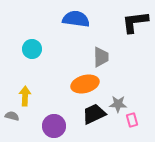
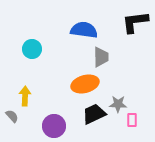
blue semicircle: moved 8 px right, 11 px down
gray semicircle: rotated 32 degrees clockwise
pink rectangle: rotated 16 degrees clockwise
